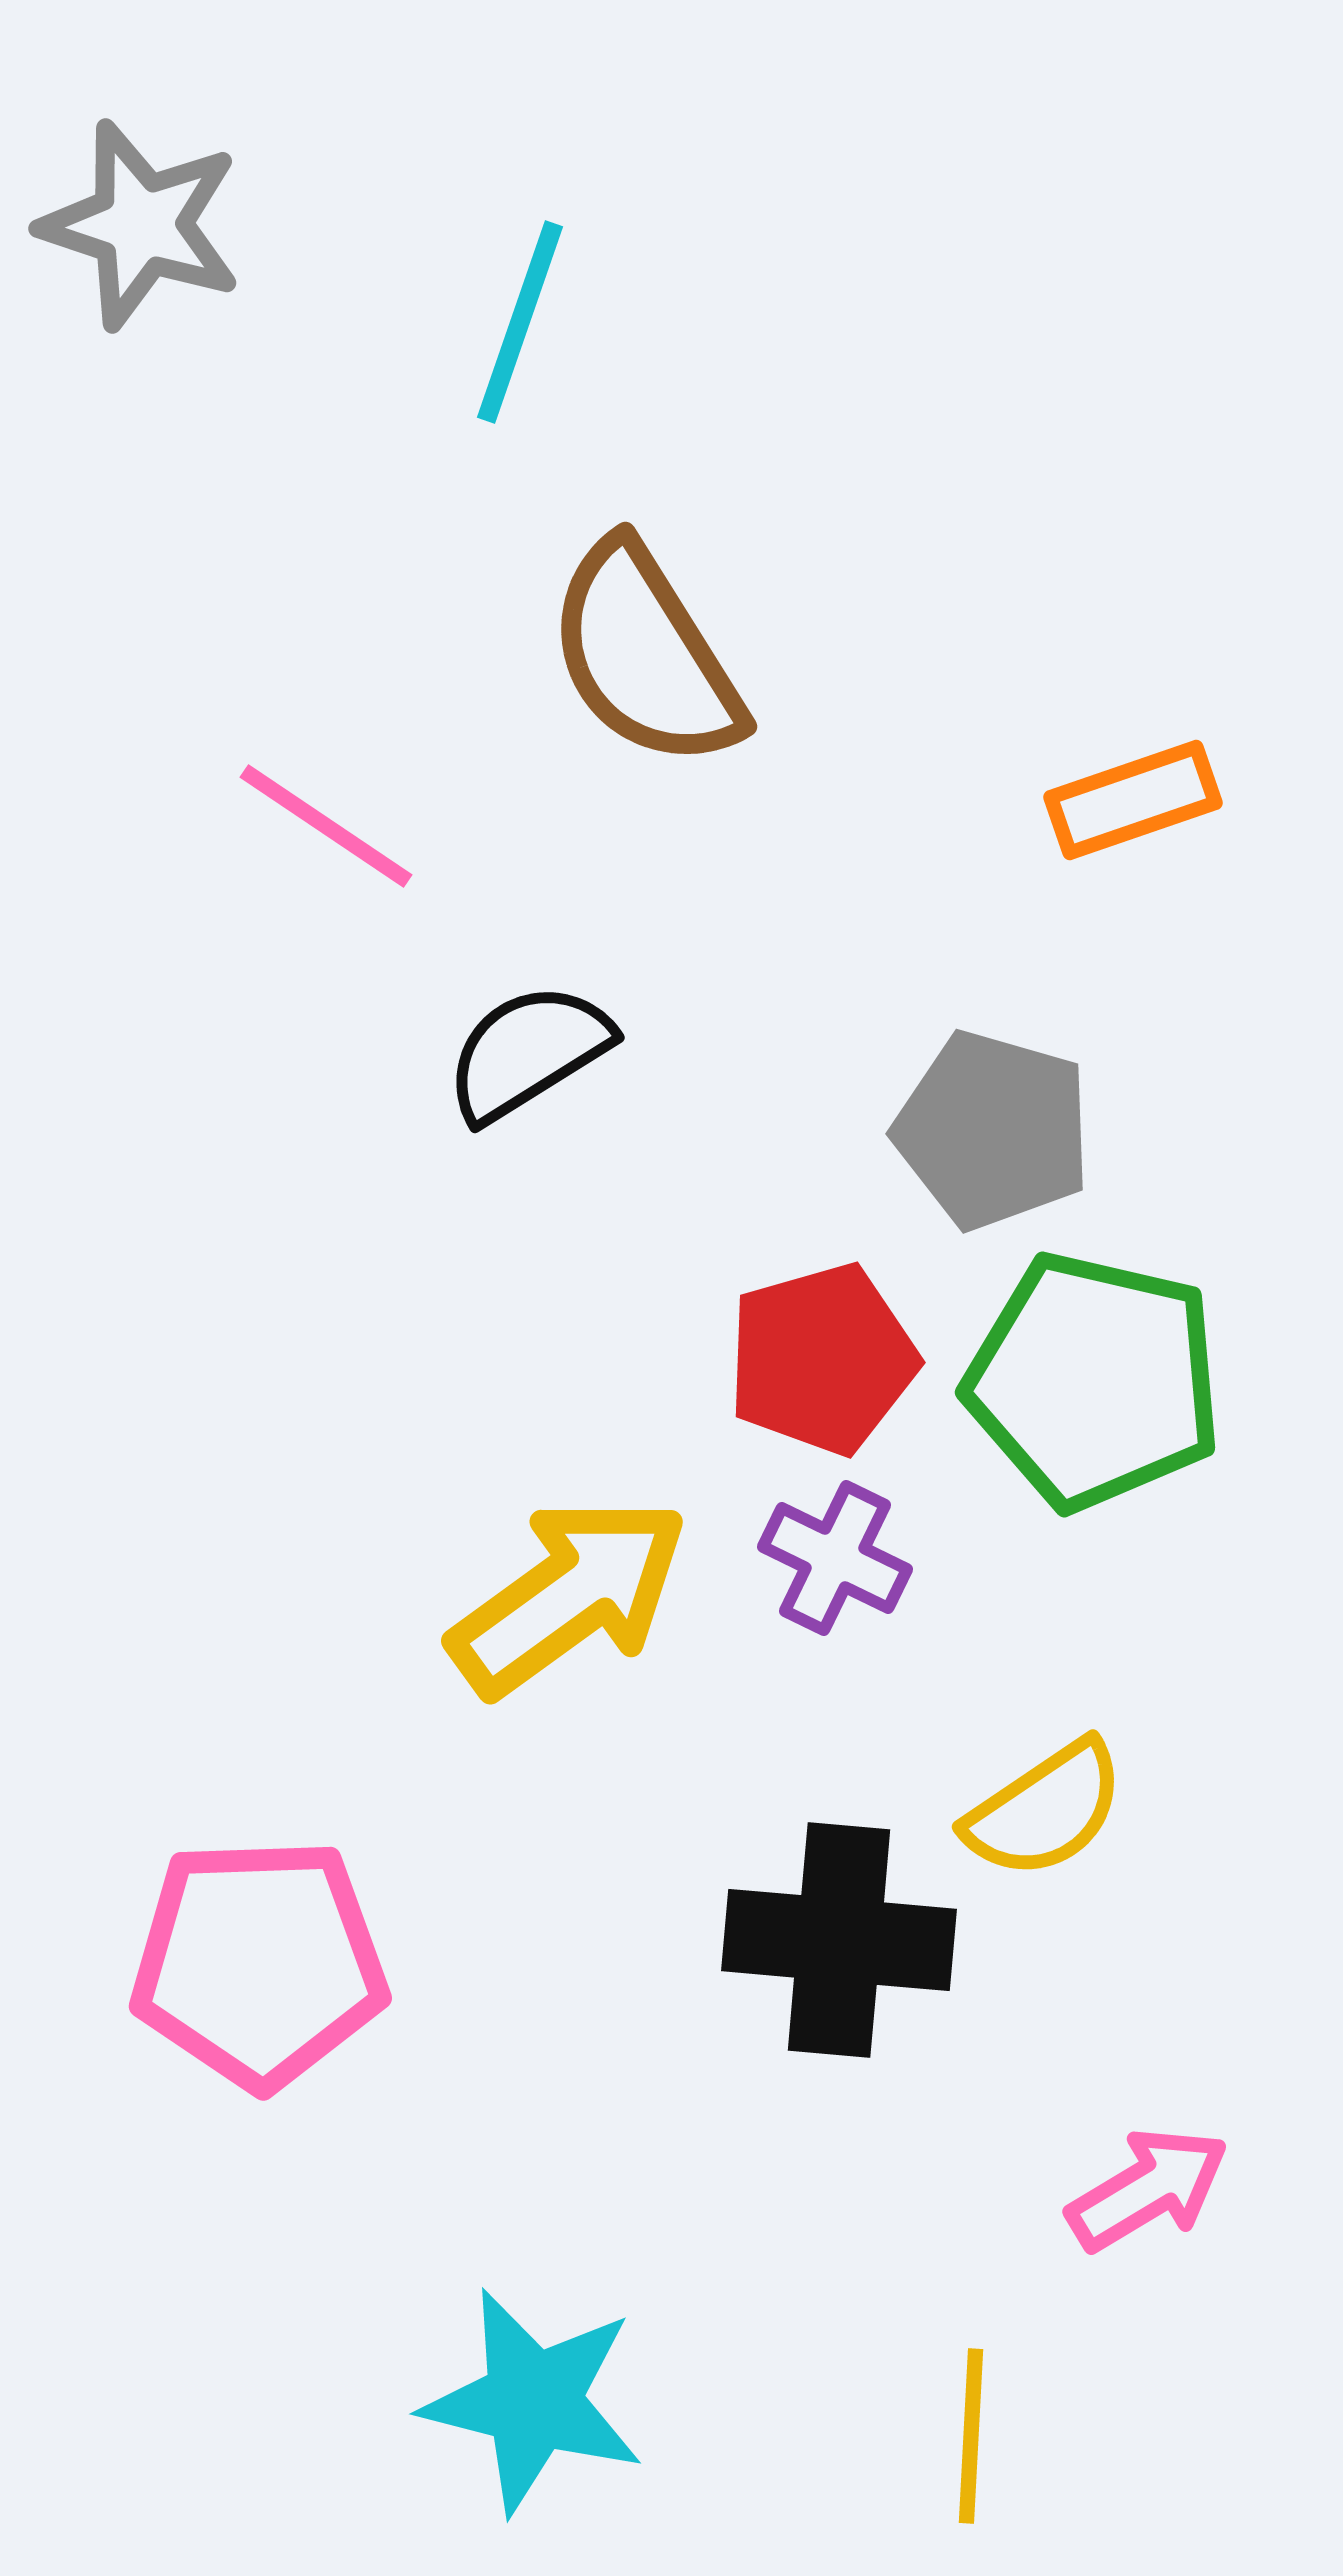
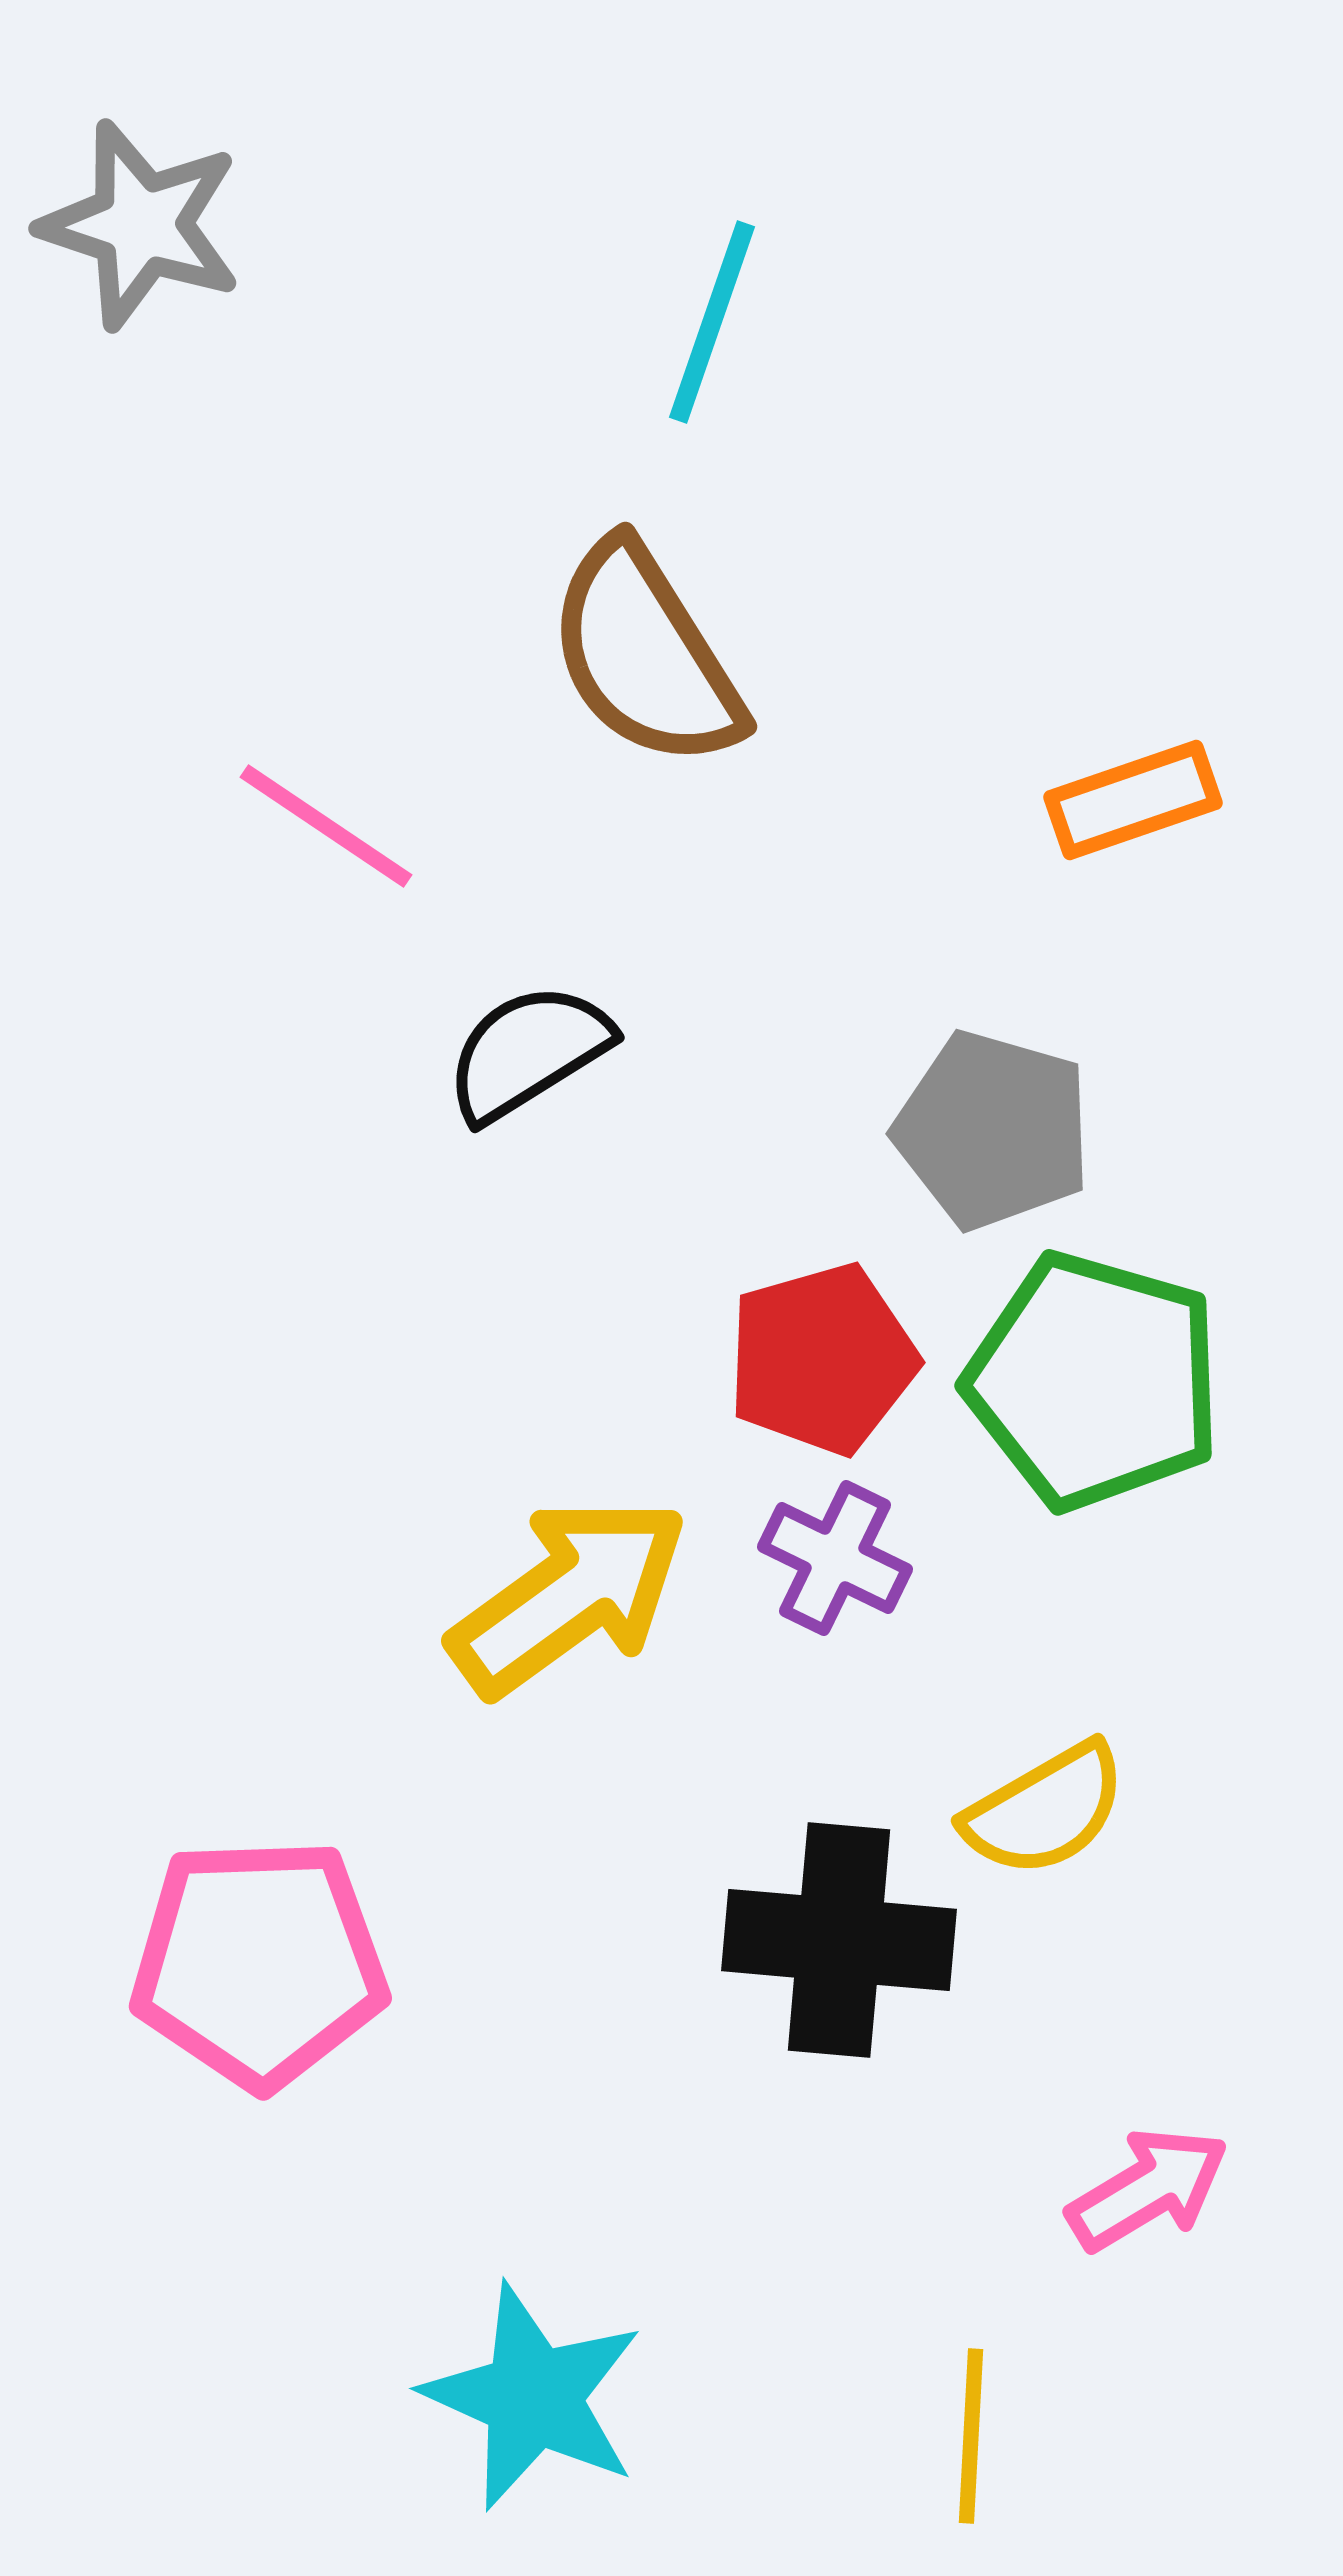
cyan line: moved 192 px right
green pentagon: rotated 3 degrees clockwise
yellow semicircle: rotated 4 degrees clockwise
cyan star: moved 4 px up; rotated 10 degrees clockwise
